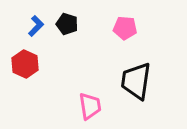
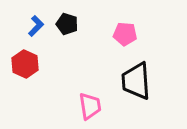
pink pentagon: moved 6 px down
black trapezoid: rotated 12 degrees counterclockwise
